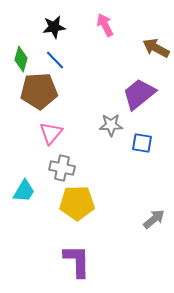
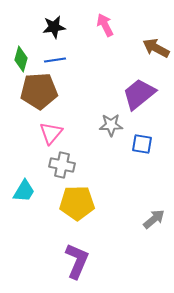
blue line: rotated 55 degrees counterclockwise
blue square: moved 1 px down
gray cross: moved 3 px up
purple L-shape: rotated 24 degrees clockwise
